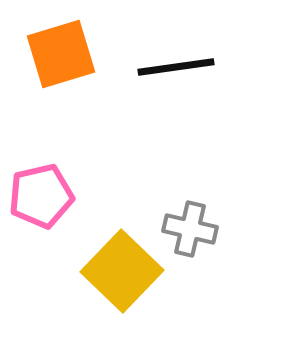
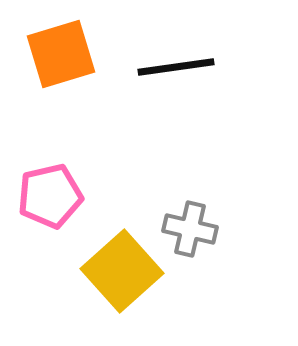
pink pentagon: moved 9 px right
yellow square: rotated 4 degrees clockwise
